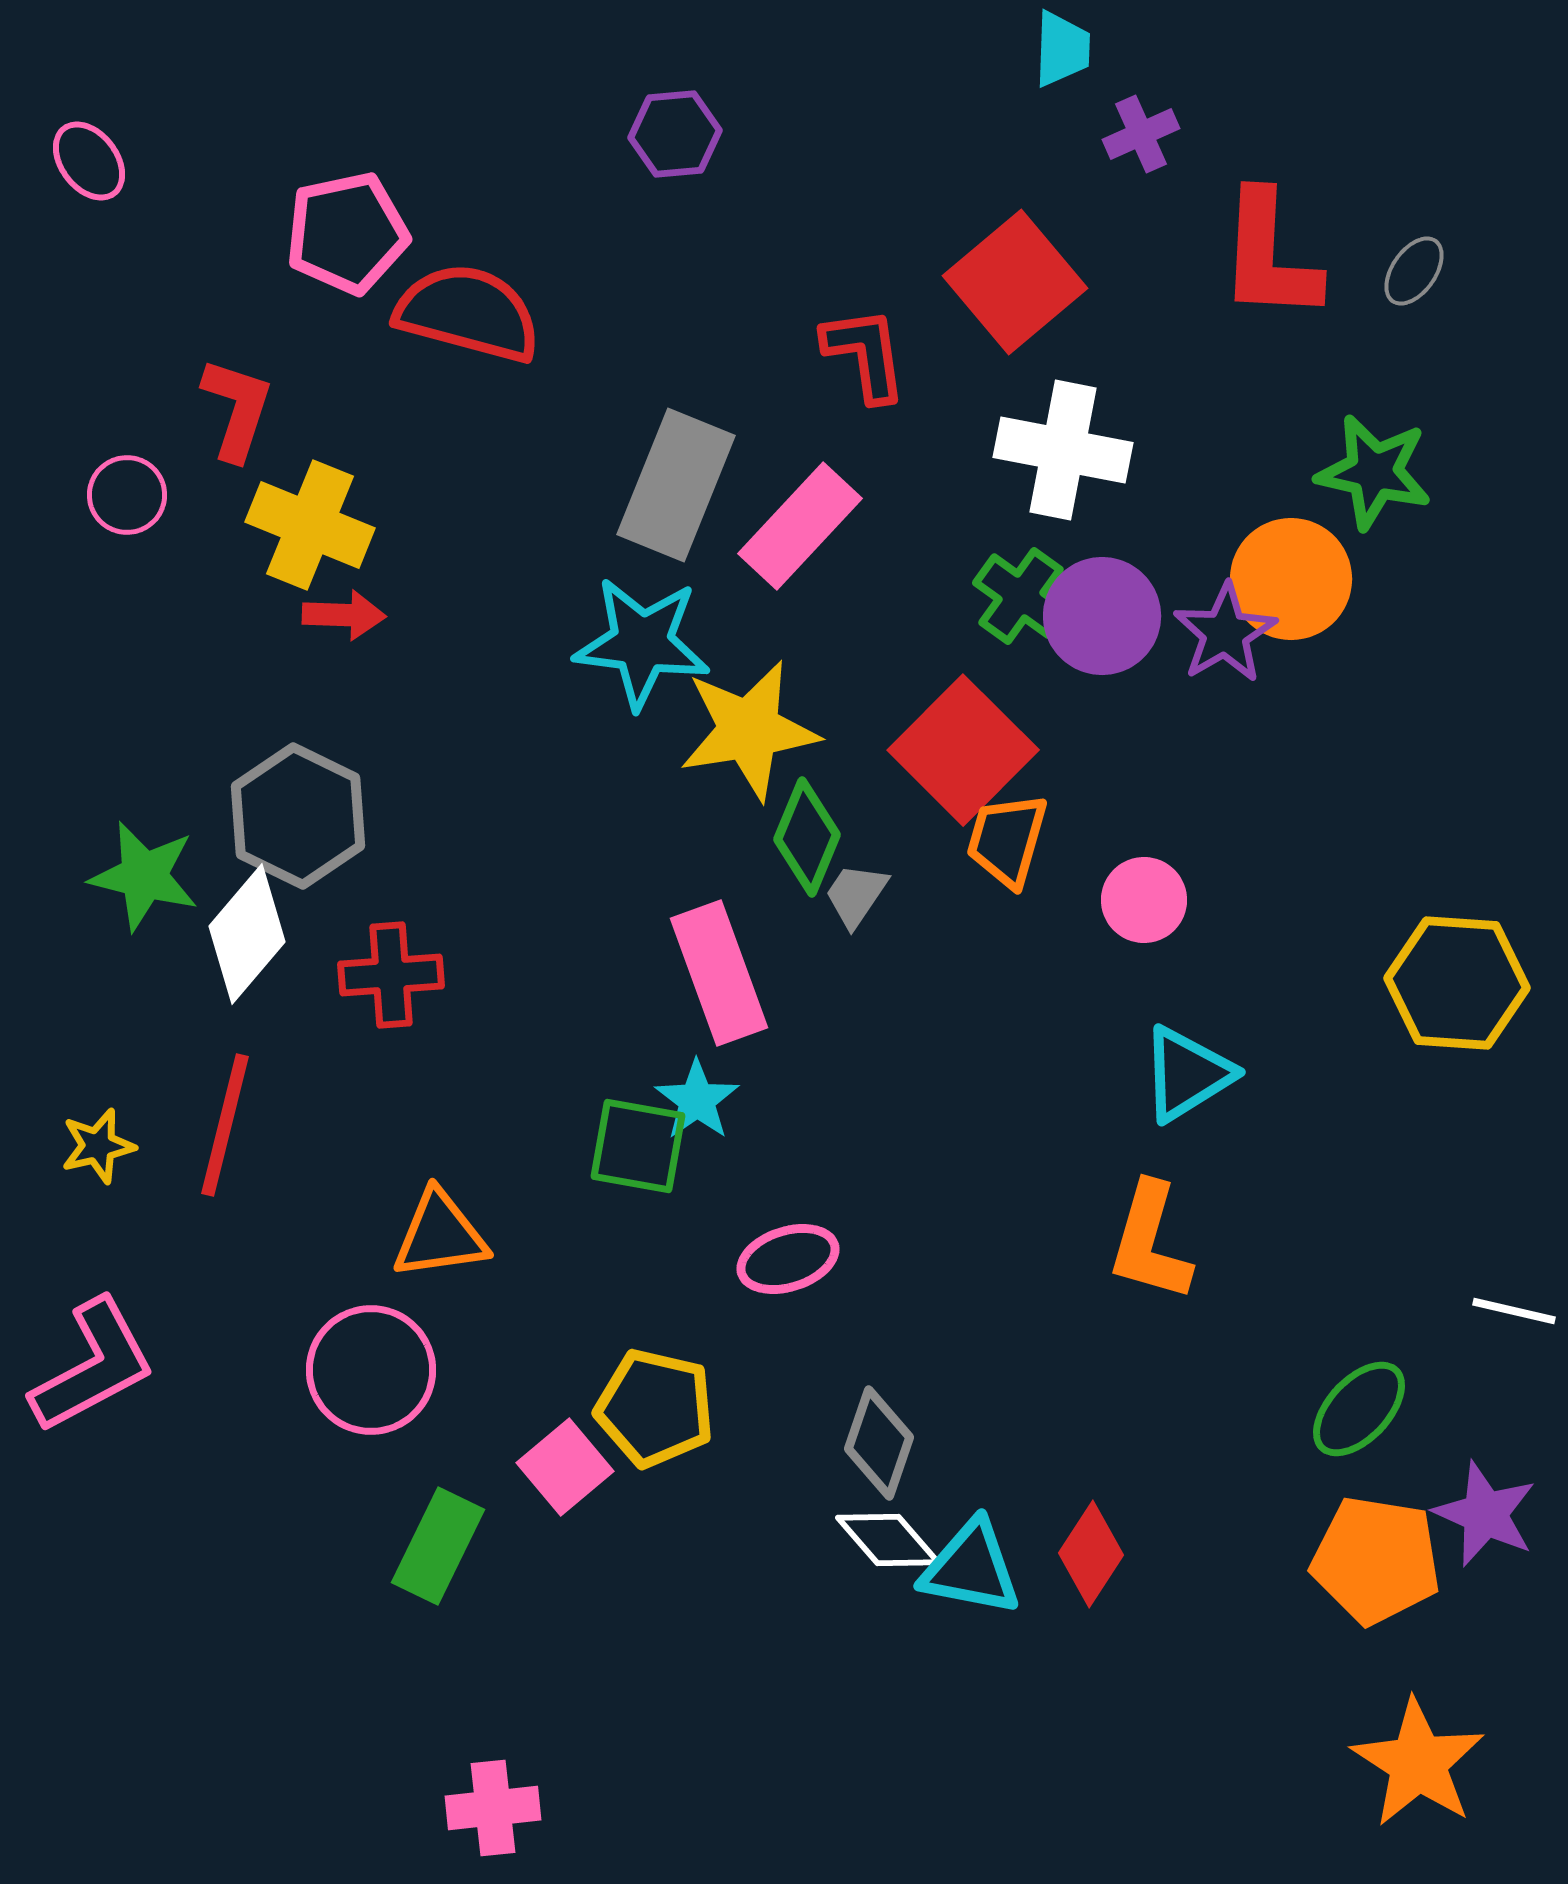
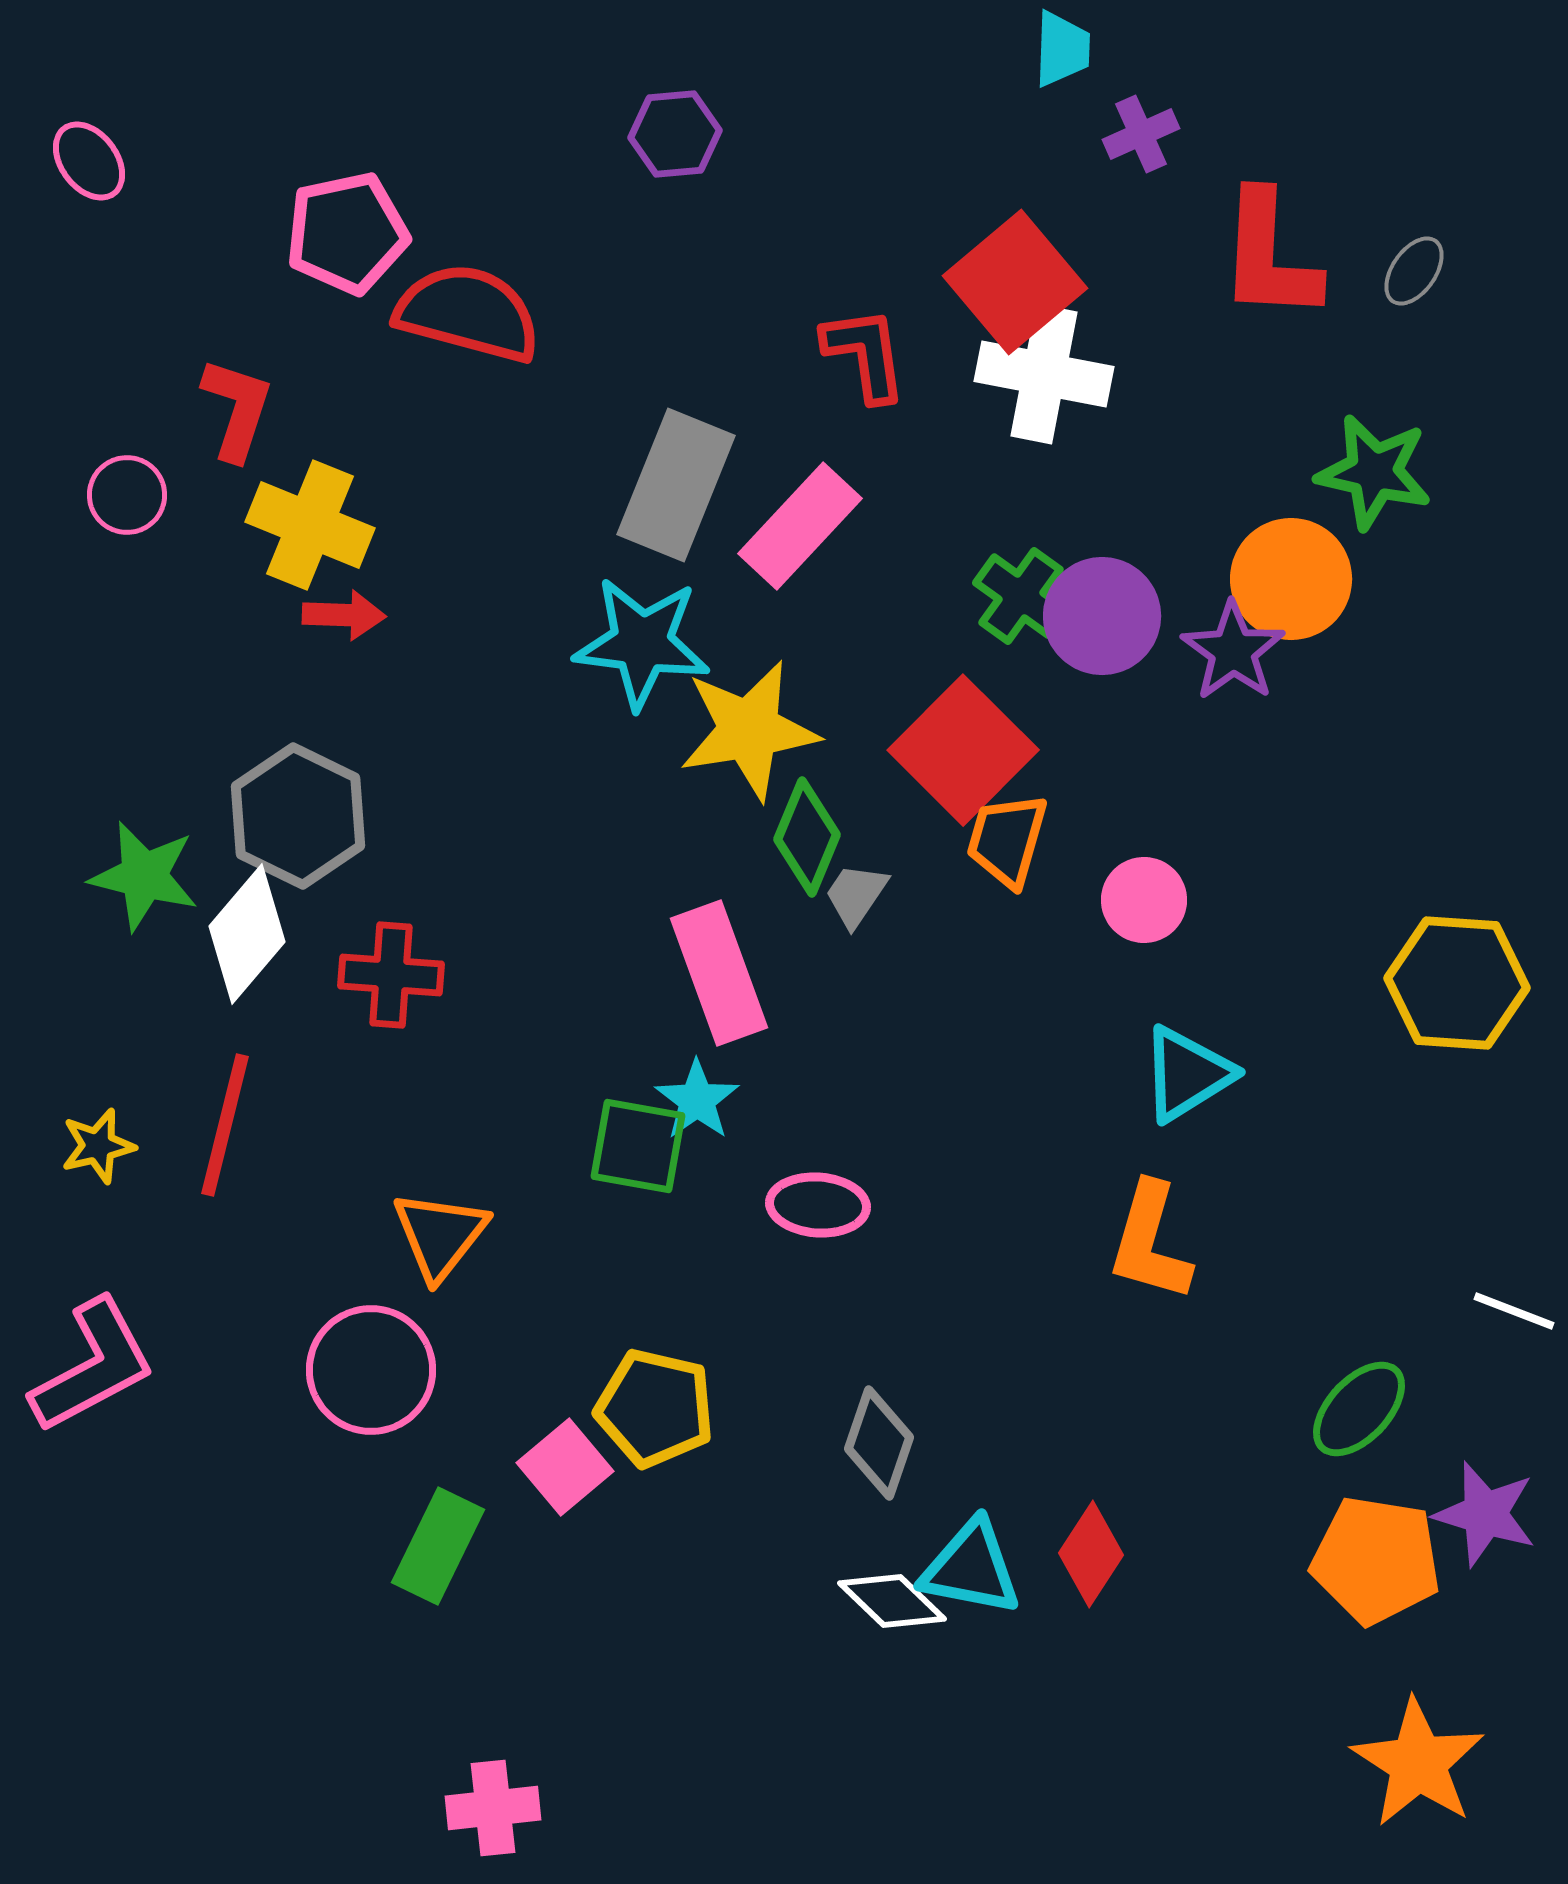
white cross at (1063, 450): moved 19 px left, 76 px up
purple star at (1225, 633): moved 8 px right, 18 px down; rotated 6 degrees counterclockwise
red cross at (391, 975): rotated 8 degrees clockwise
orange triangle at (440, 1235): rotated 44 degrees counterclockwise
pink ellipse at (788, 1259): moved 30 px right, 54 px up; rotated 22 degrees clockwise
white line at (1514, 1311): rotated 8 degrees clockwise
purple star at (1485, 1514): rotated 7 degrees counterclockwise
white diamond at (888, 1540): moved 4 px right, 61 px down; rotated 5 degrees counterclockwise
